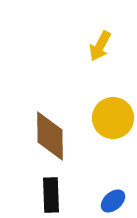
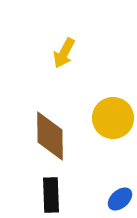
yellow arrow: moved 36 px left, 7 px down
blue ellipse: moved 7 px right, 2 px up
